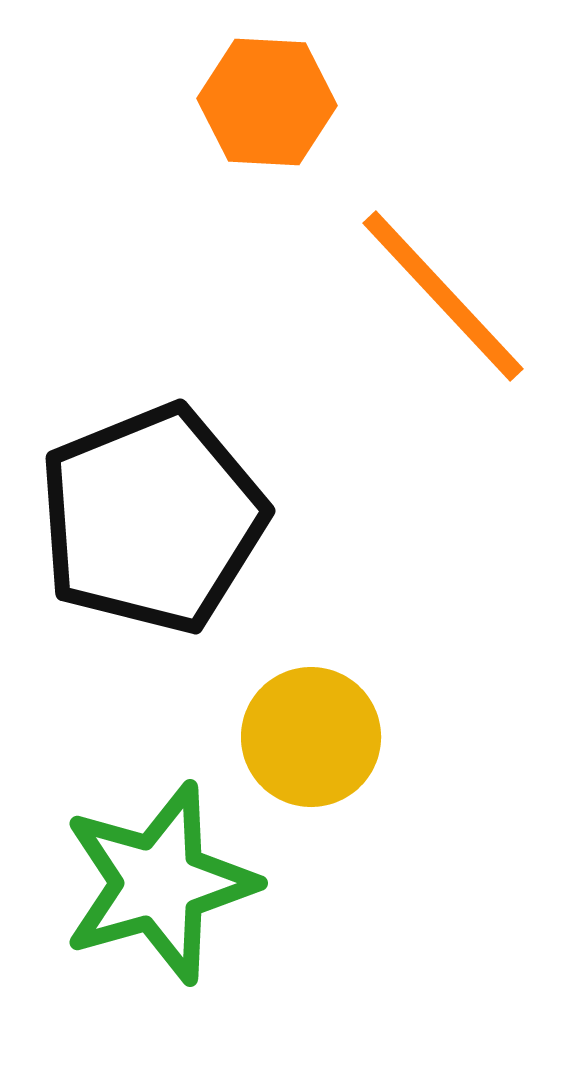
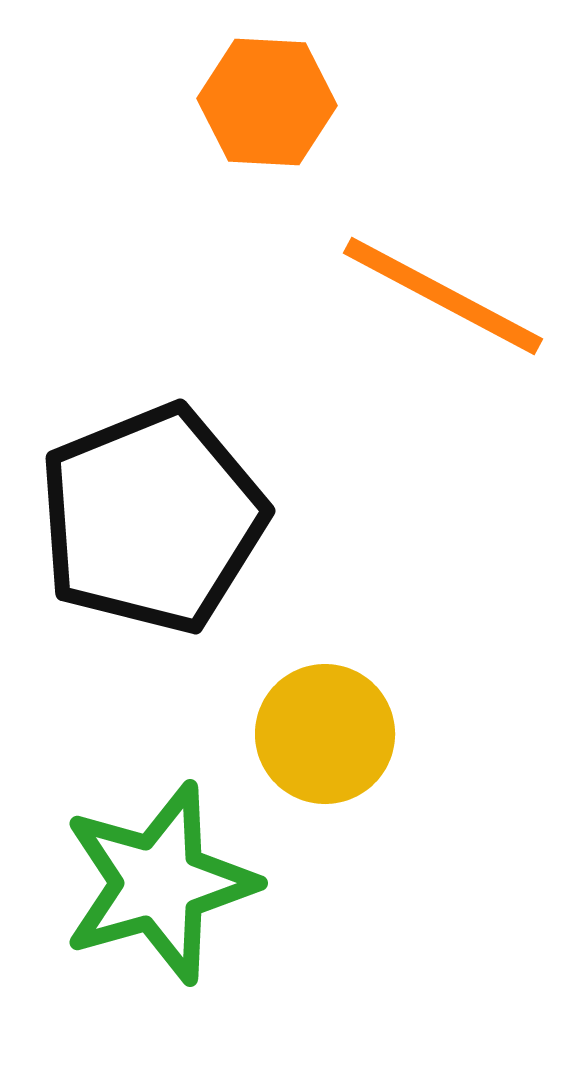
orange line: rotated 19 degrees counterclockwise
yellow circle: moved 14 px right, 3 px up
